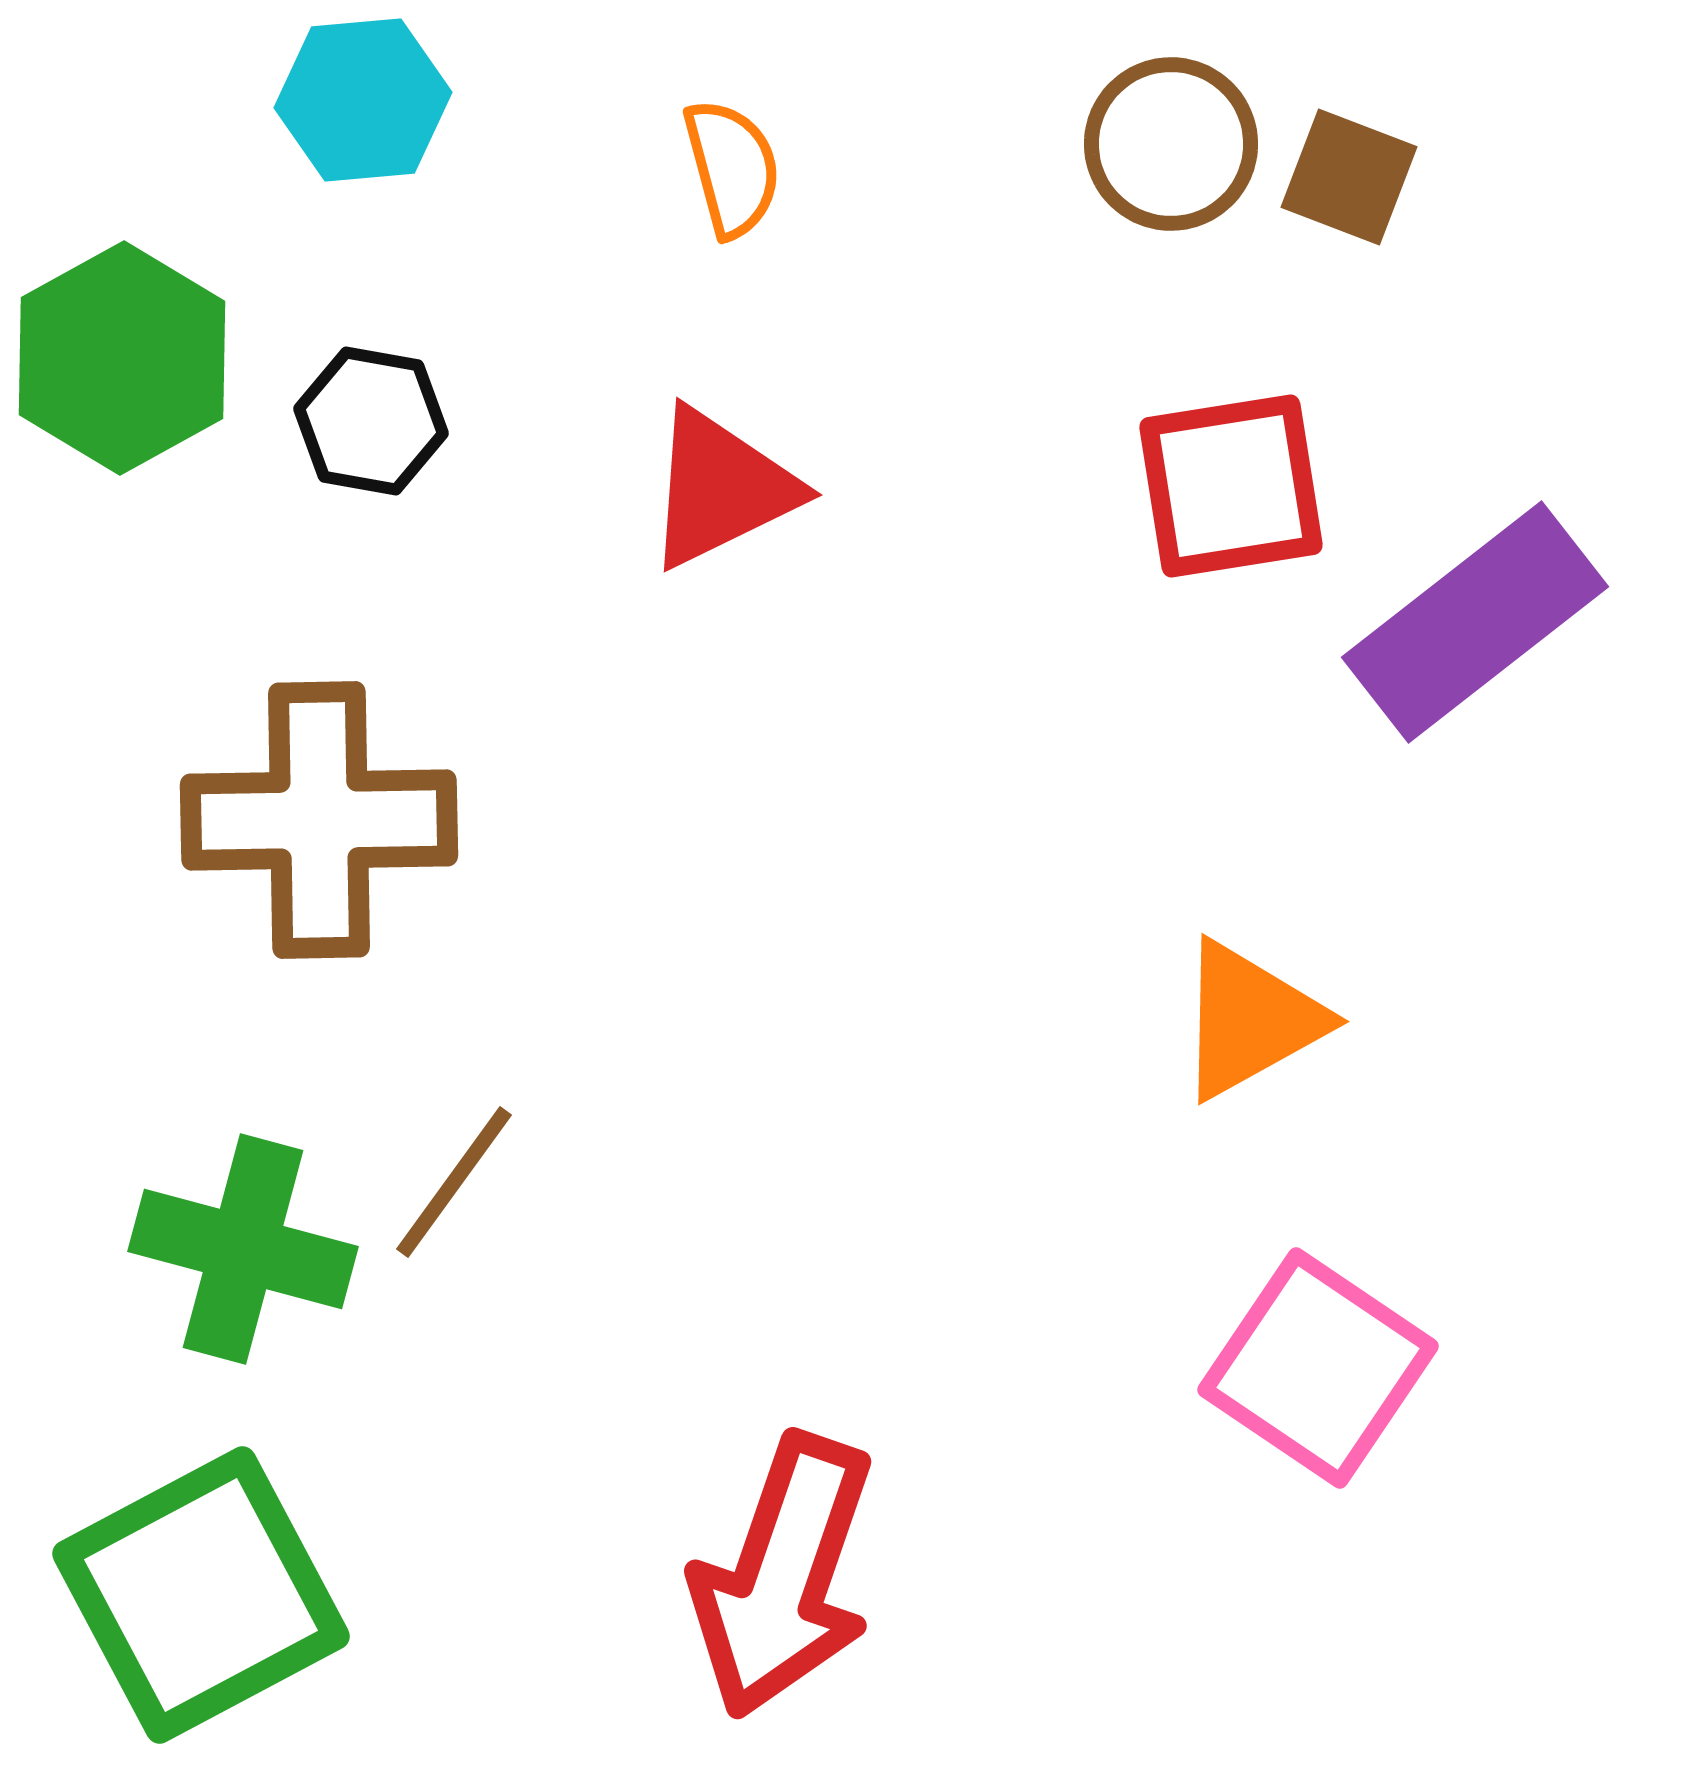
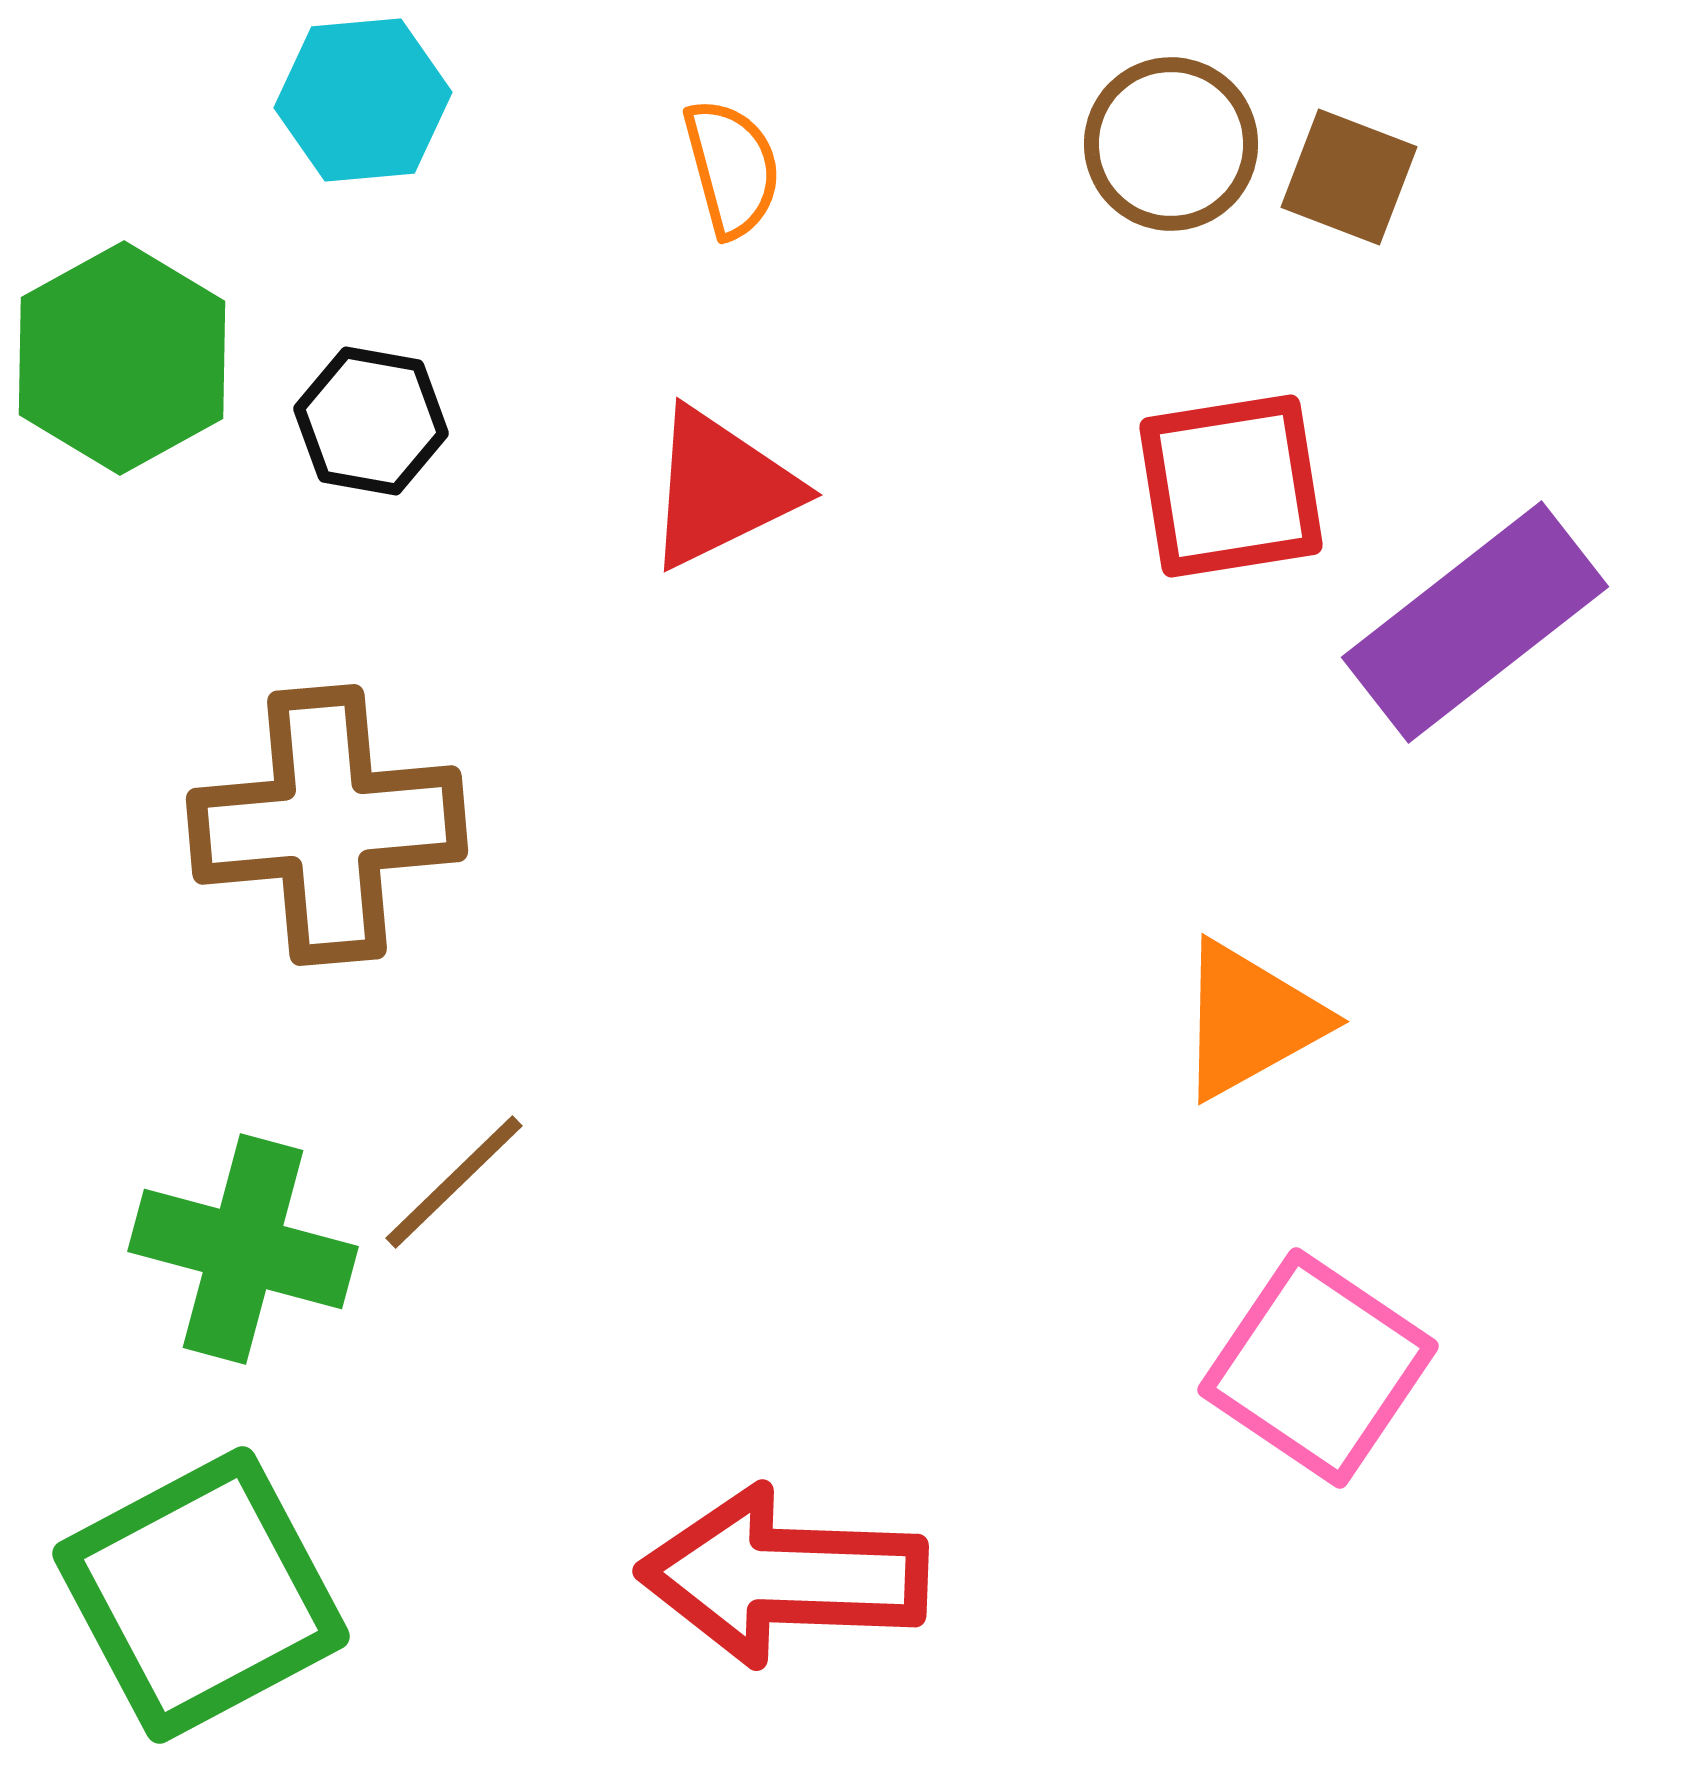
brown cross: moved 8 px right, 5 px down; rotated 4 degrees counterclockwise
brown line: rotated 10 degrees clockwise
red arrow: rotated 73 degrees clockwise
